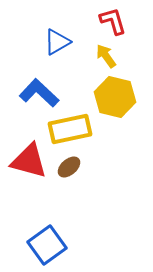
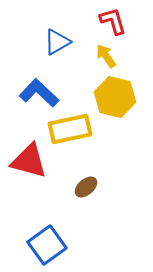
brown ellipse: moved 17 px right, 20 px down
